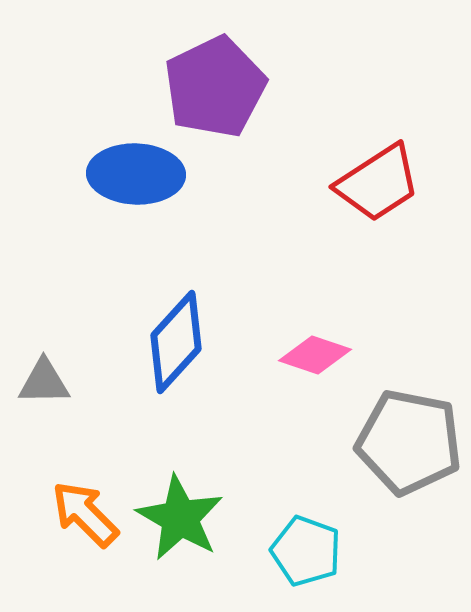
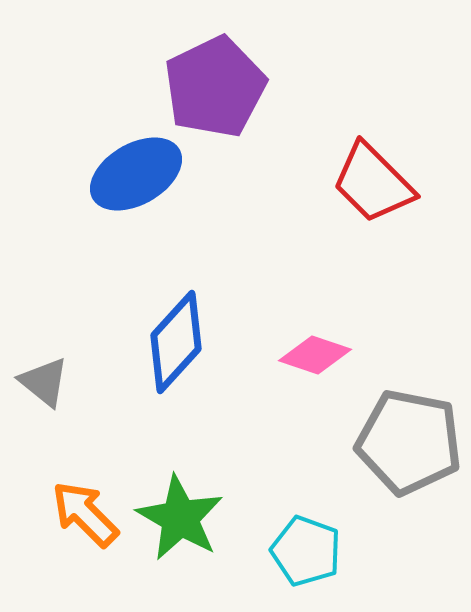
blue ellipse: rotated 32 degrees counterclockwise
red trapezoid: moved 5 px left; rotated 78 degrees clockwise
gray triangle: rotated 40 degrees clockwise
